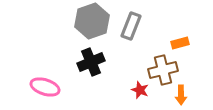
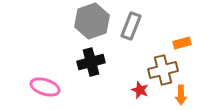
orange rectangle: moved 2 px right
black cross: rotated 8 degrees clockwise
